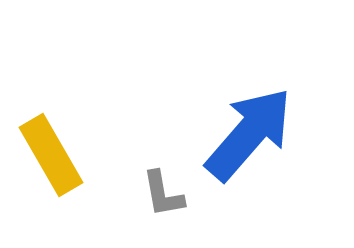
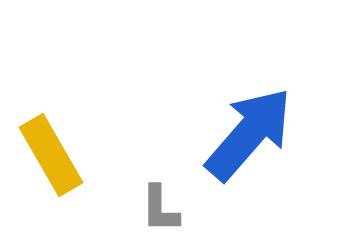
gray L-shape: moved 3 px left, 15 px down; rotated 10 degrees clockwise
